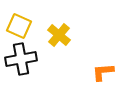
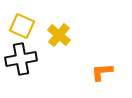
yellow square: moved 3 px right
orange L-shape: moved 1 px left
